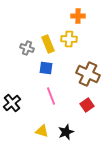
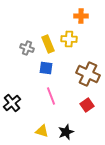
orange cross: moved 3 px right
